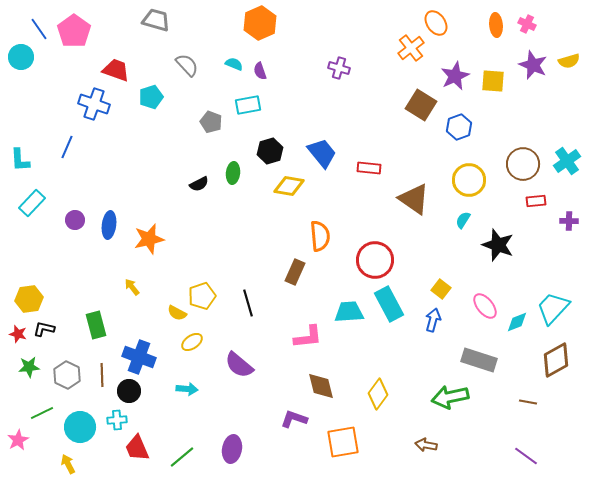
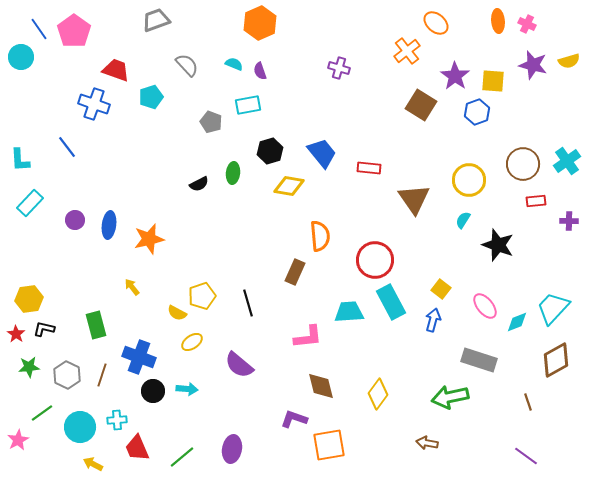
gray trapezoid at (156, 20): rotated 36 degrees counterclockwise
orange ellipse at (436, 23): rotated 15 degrees counterclockwise
orange ellipse at (496, 25): moved 2 px right, 4 px up
orange cross at (411, 48): moved 4 px left, 3 px down
purple star at (533, 65): rotated 8 degrees counterclockwise
purple star at (455, 76): rotated 12 degrees counterclockwise
blue hexagon at (459, 127): moved 18 px right, 15 px up
blue line at (67, 147): rotated 60 degrees counterclockwise
brown triangle at (414, 199): rotated 20 degrees clockwise
cyan rectangle at (32, 203): moved 2 px left
cyan rectangle at (389, 304): moved 2 px right, 2 px up
red star at (18, 334): moved 2 px left; rotated 18 degrees clockwise
brown line at (102, 375): rotated 20 degrees clockwise
black circle at (129, 391): moved 24 px right
brown line at (528, 402): rotated 60 degrees clockwise
green line at (42, 413): rotated 10 degrees counterclockwise
orange square at (343, 442): moved 14 px left, 3 px down
brown arrow at (426, 445): moved 1 px right, 2 px up
yellow arrow at (68, 464): moved 25 px right; rotated 36 degrees counterclockwise
